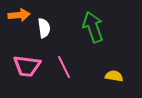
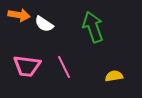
orange arrow: rotated 15 degrees clockwise
white semicircle: moved 4 px up; rotated 132 degrees clockwise
yellow semicircle: rotated 18 degrees counterclockwise
